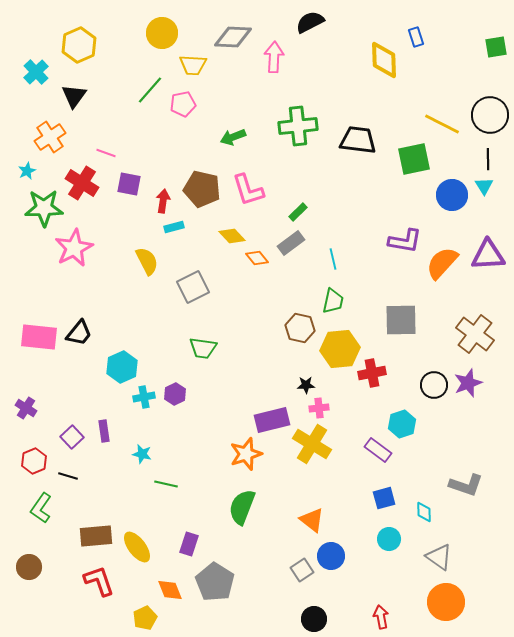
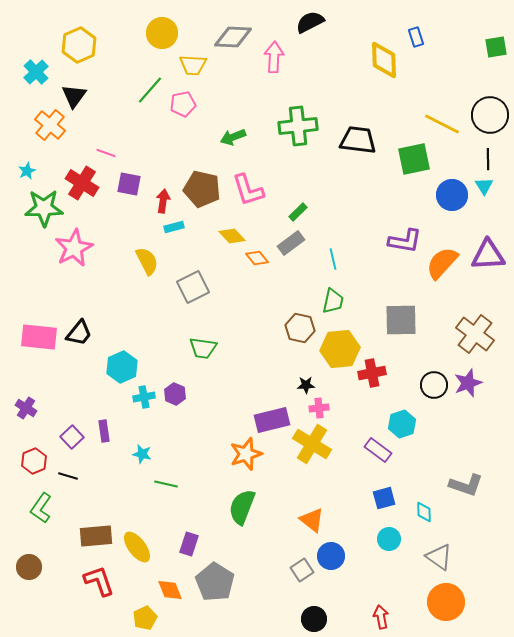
orange cross at (50, 137): moved 12 px up; rotated 16 degrees counterclockwise
purple hexagon at (175, 394): rotated 10 degrees counterclockwise
